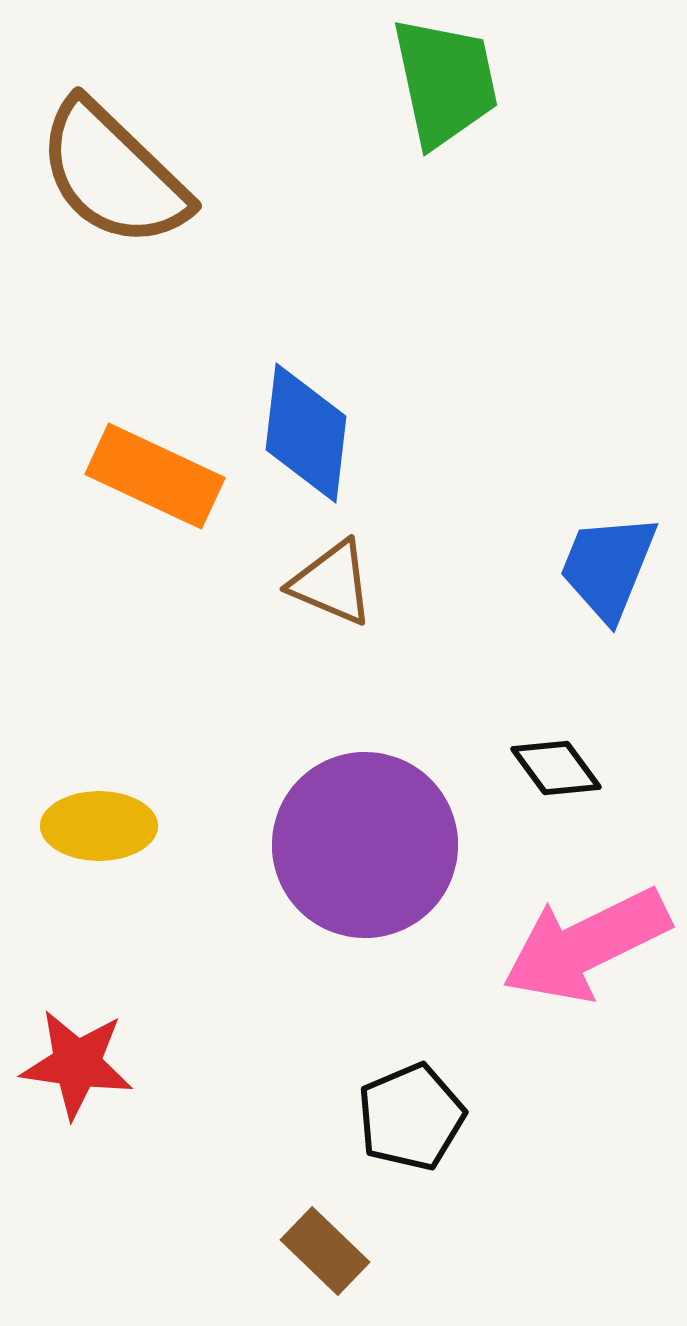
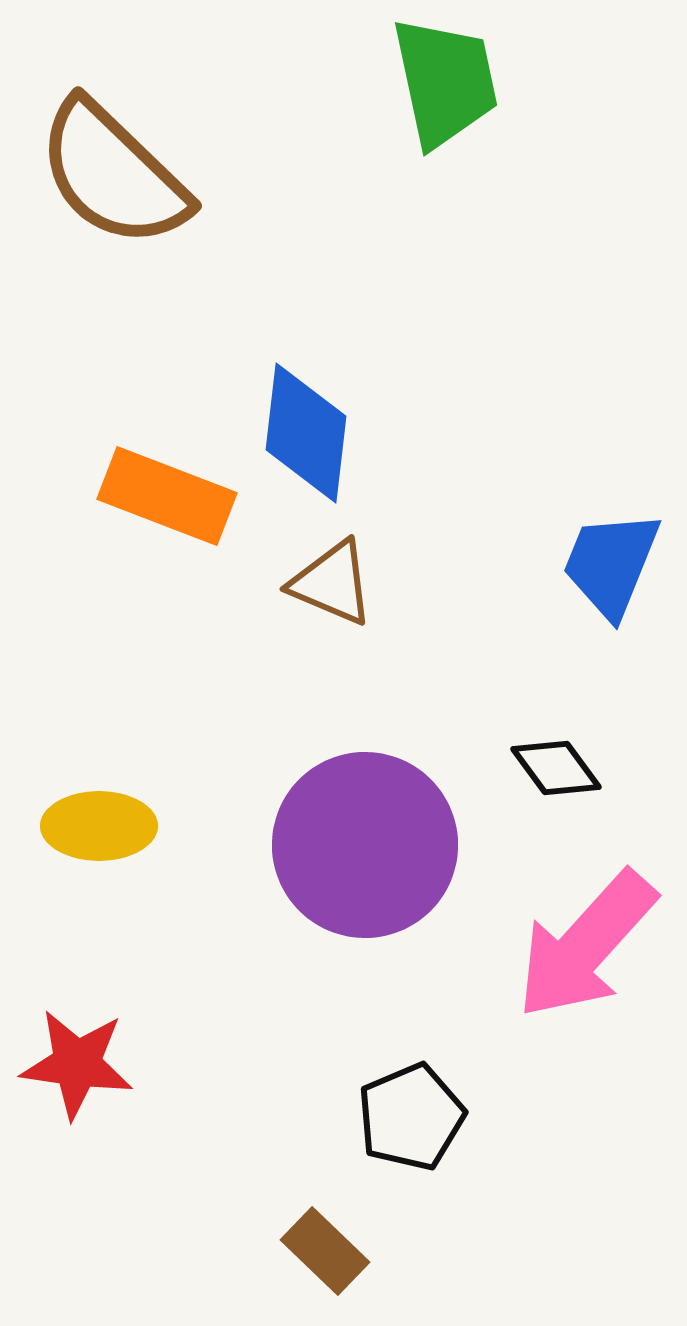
orange rectangle: moved 12 px right, 20 px down; rotated 4 degrees counterclockwise
blue trapezoid: moved 3 px right, 3 px up
pink arrow: rotated 22 degrees counterclockwise
